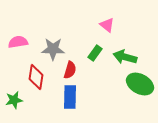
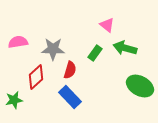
green arrow: moved 9 px up
red diamond: rotated 40 degrees clockwise
green ellipse: moved 2 px down
blue rectangle: rotated 45 degrees counterclockwise
